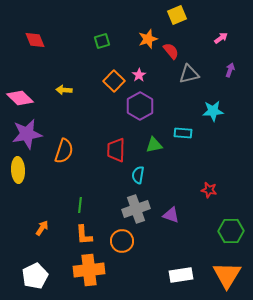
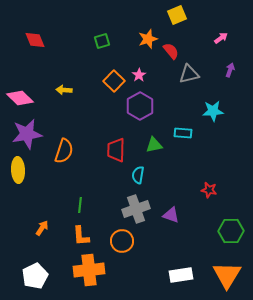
orange L-shape: moved 3 px left, 1 px down
